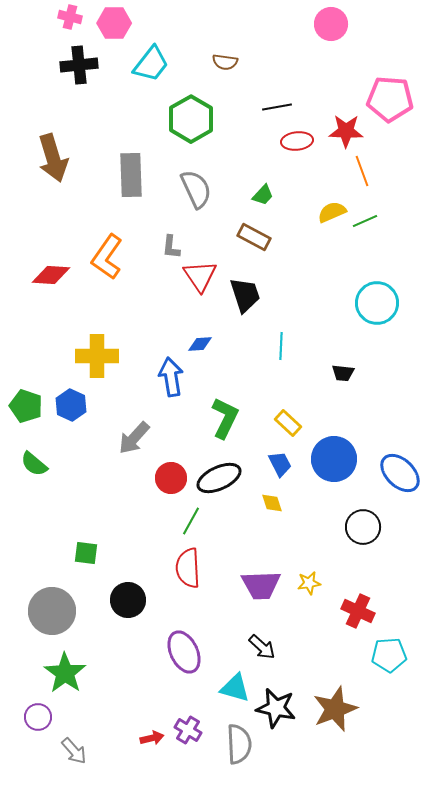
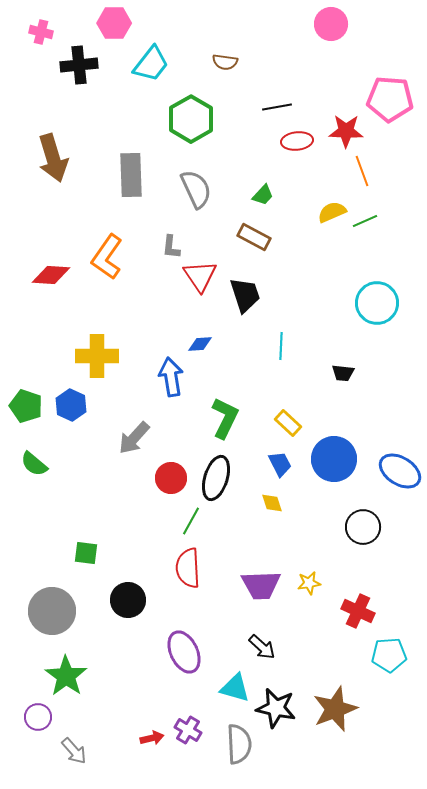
pink cross at (70, 17): moved 29 px left, 15 px down
blue ellipse at (400, 473): moved 2 px up; rotated 12 degrees counterclockwise
black ellipse at (219, 478): moved 3 px left; rotated 48 degrees counterclockwise
green star at (65, 673): moved 1 px right, 3 px down
